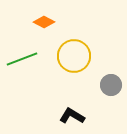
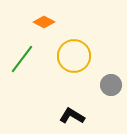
green line: rotated 32 degrees counterclockwise
